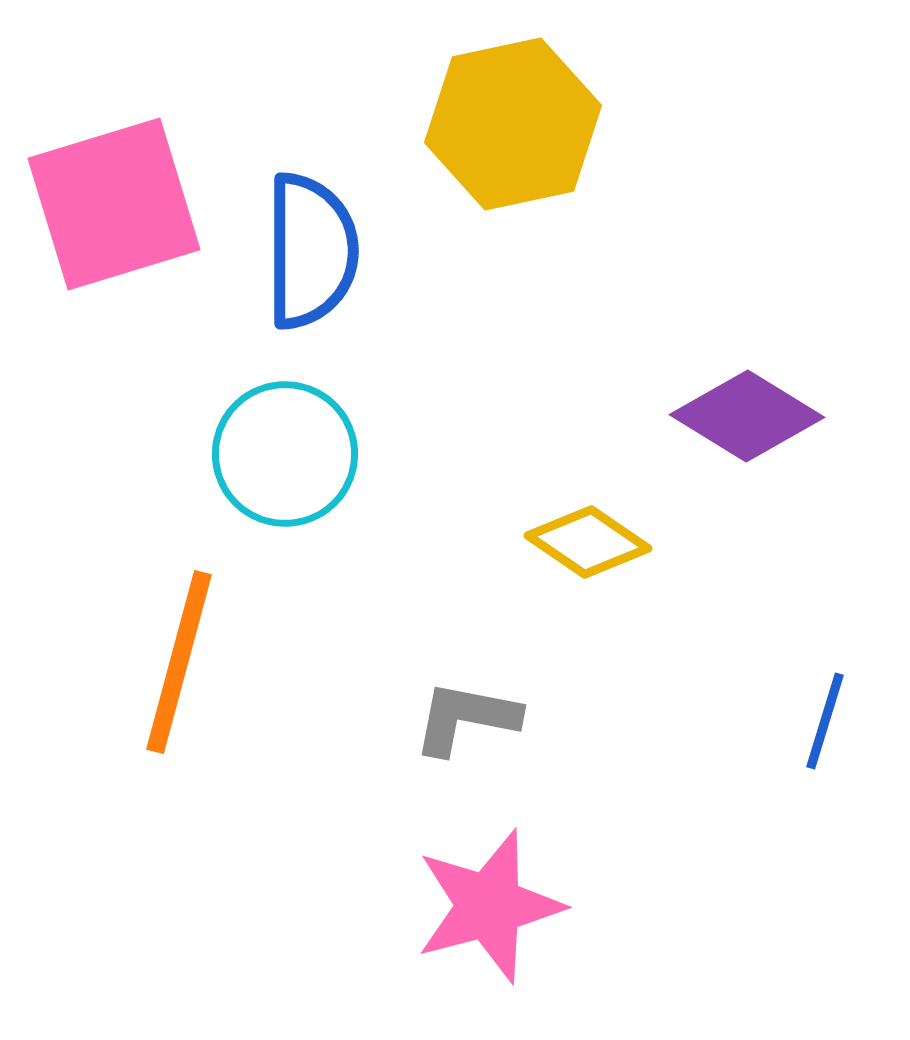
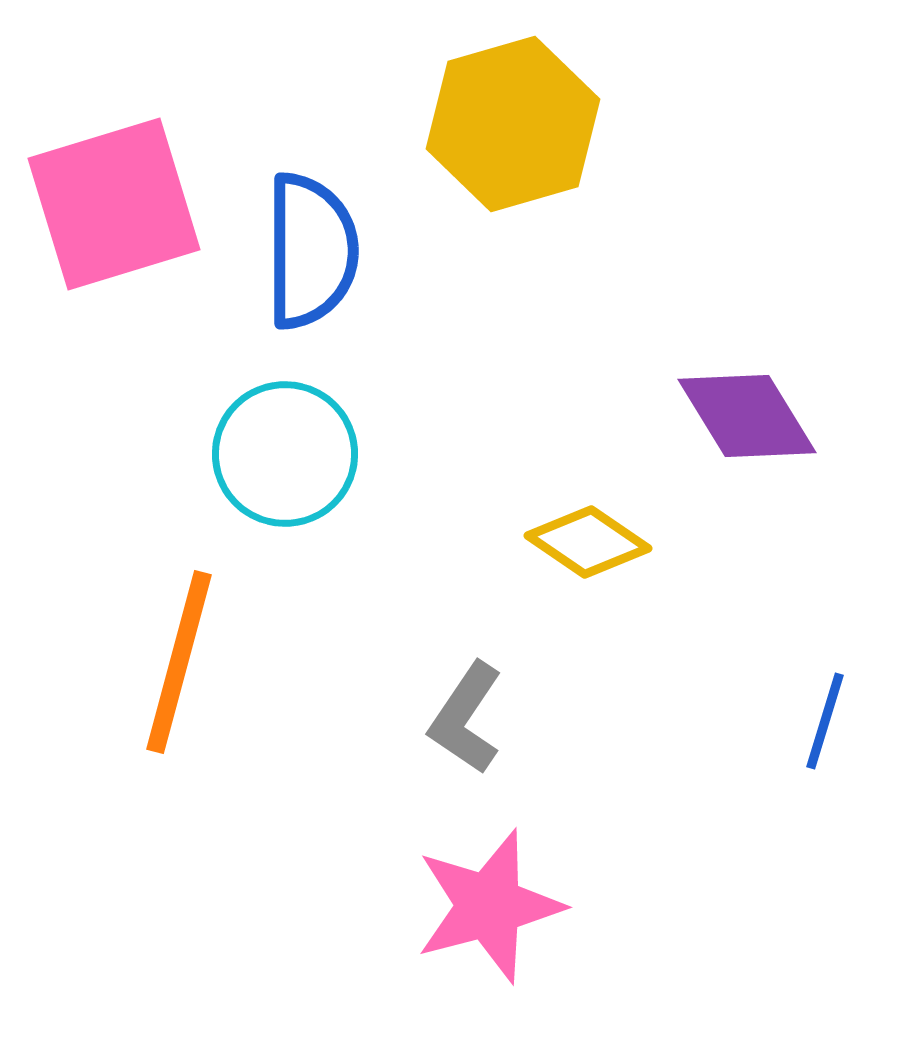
yellow hexagon: rotated 4 degrees counterclockwise
purple diamond: rotated 27 degrees clockwise
gray L-shape: rotated 67 degrees counterclockwise
